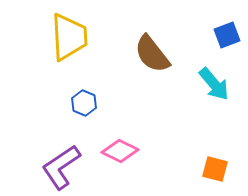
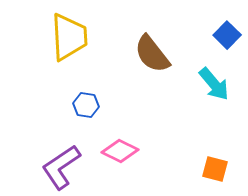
blue square: rotated 24 degrees counterclockwise
blue hexagon: moved 2 px right, 2 px down; rotated 15 degrees counterclockwise
